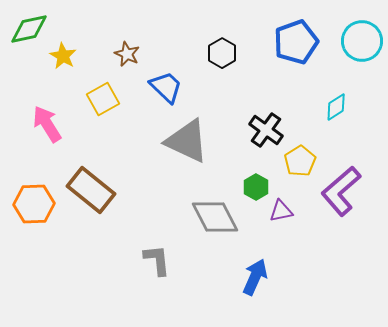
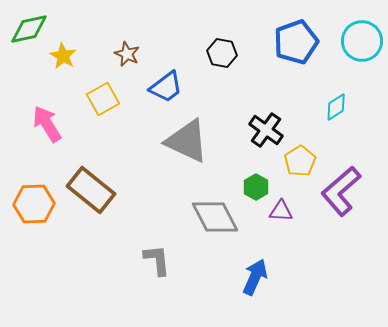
black hexagon: rotated 20 degrees counterclockwise
blue trapezoid: rotated 99 degrees clockwise
purple triangle: rotated 15 degrees clockwise
